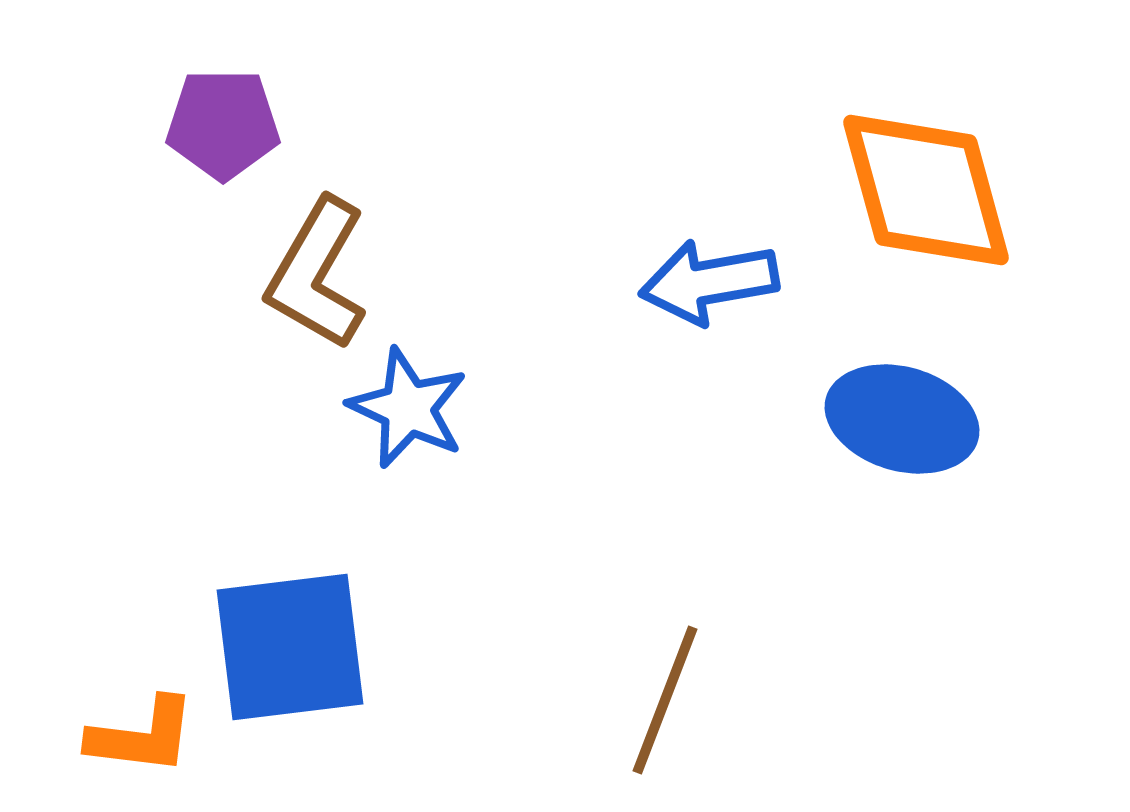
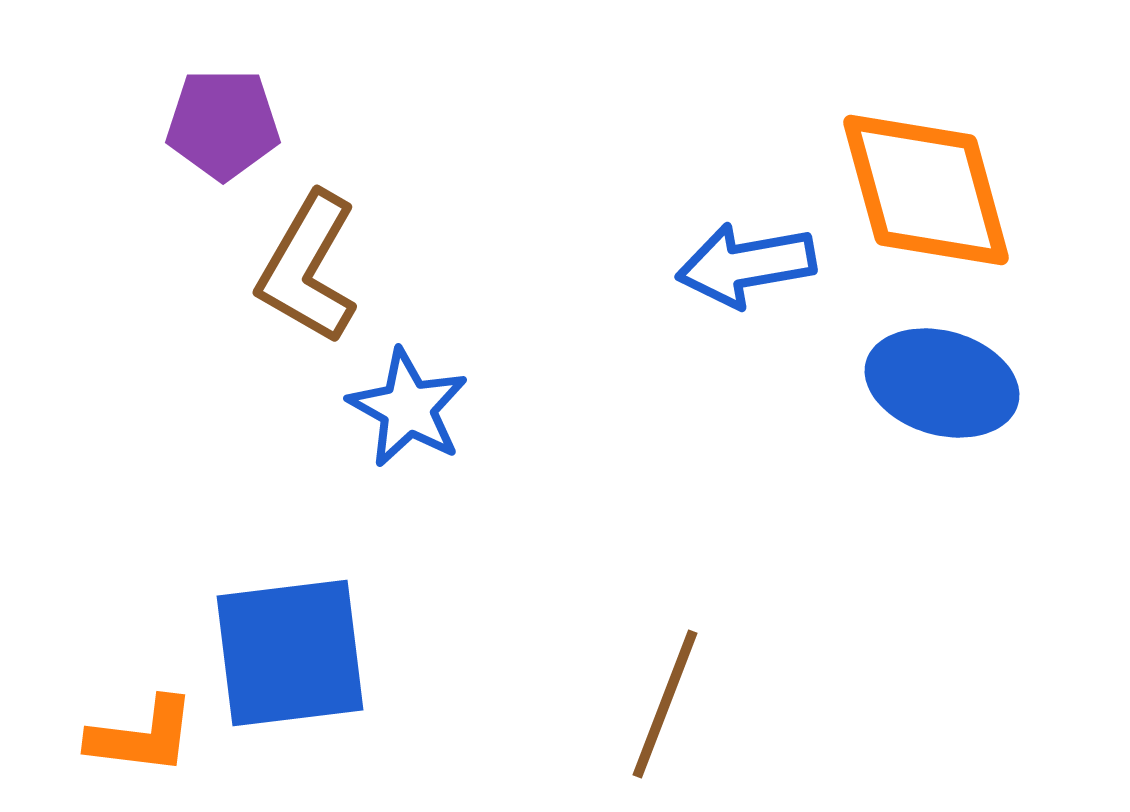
brown L-shape: moved 9 px left, 6 px up
blue arrow: moved 37 px right, 17 px up
blue star: rotated 4 degrees clockwise
blue ellipse: moved 40 px right, 36 px up
blue square: moved 6 px down
brown line: moved 4 px down
